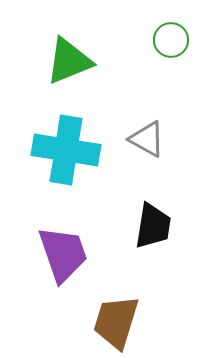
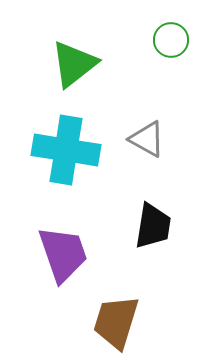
green triangle: moved 5 px right, 3 px down; rotated 16 degrees counterclockwise
